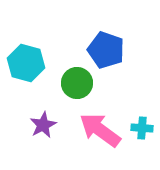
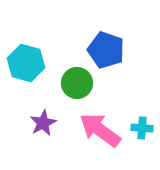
purple star: moved 2 px up
